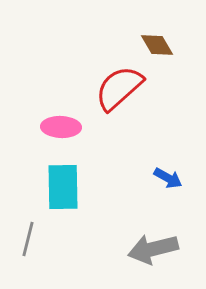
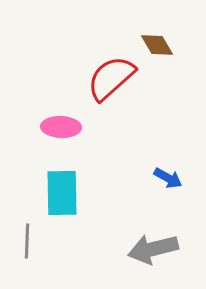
red semicircle: moved 8 px left, 10 px up
cyan rectangle: moved 1 px left, 6 px down
gray line: moved 1 px left, 2 px down; rotated 12 degrees counterclockwise
